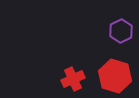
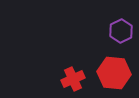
red hexagon: moved 1 px left, 3 px up; rotated 12 degrees counterclockwise
